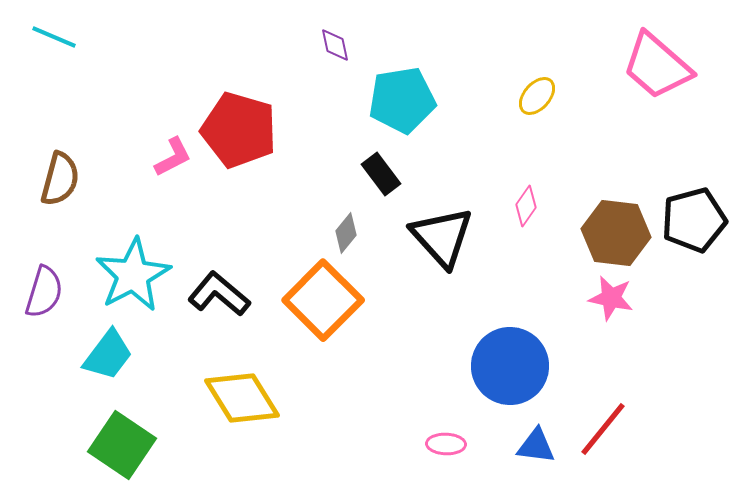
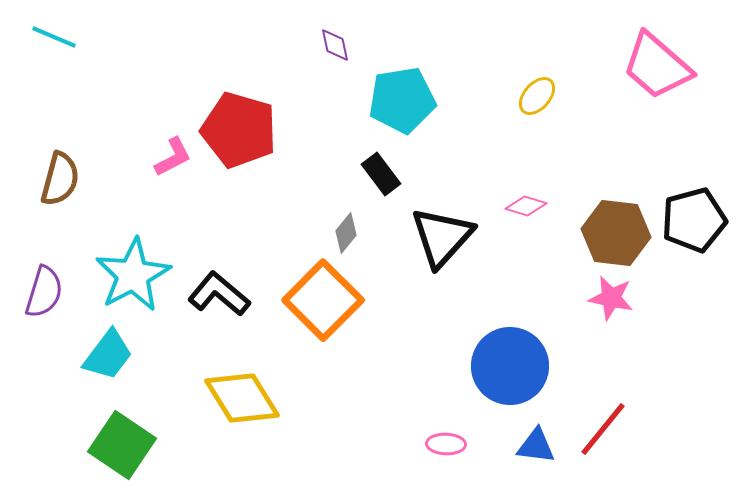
pink diamond: rotated 72 degrees clockwise
black triangle: rotated 24 degrees clockwise
